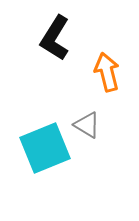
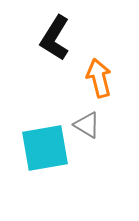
orange arrow: moved 8 px left, 6 px down
cyan square: rotated 12 degrees clockwise
